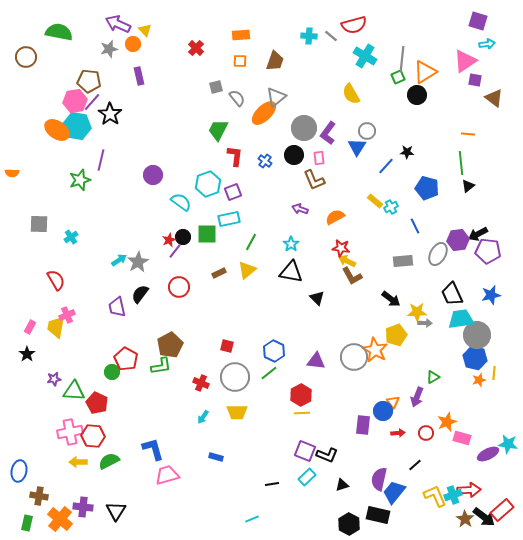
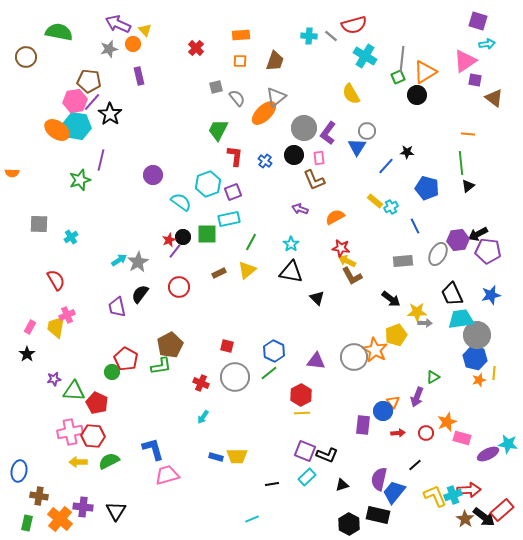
yellow trapezoid at (237, 412): moved 44 px down
